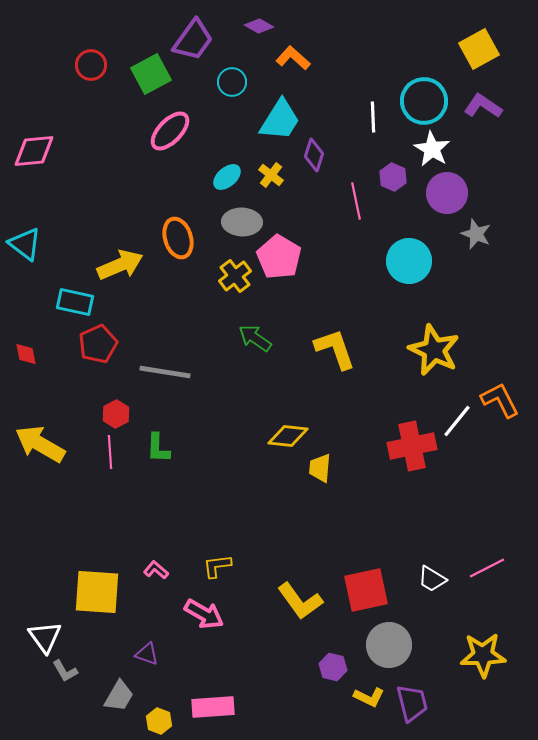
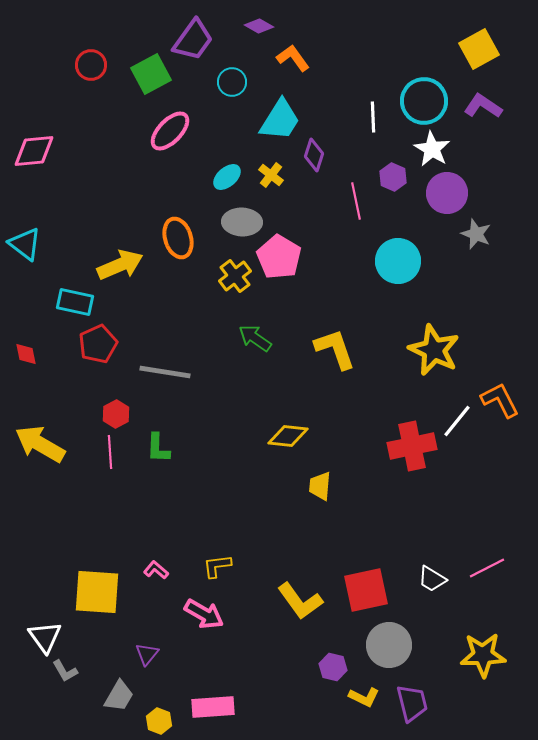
orange L-shape at (293, 58): rotated 12 degrees clockwise
cyan circle at (409, 261): moved 11 px left
yellow trapezoid at (320, 468): moved 18 px down
purple triangle at (147, 654): rotated 50 degrees clockwise
yellow L-shape at (369, 697): moved 5 px left
